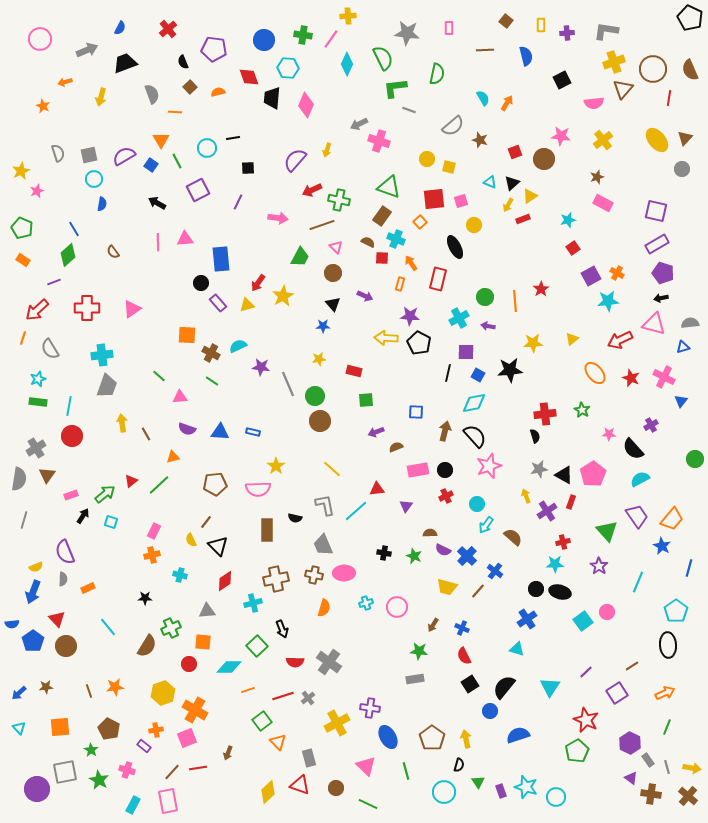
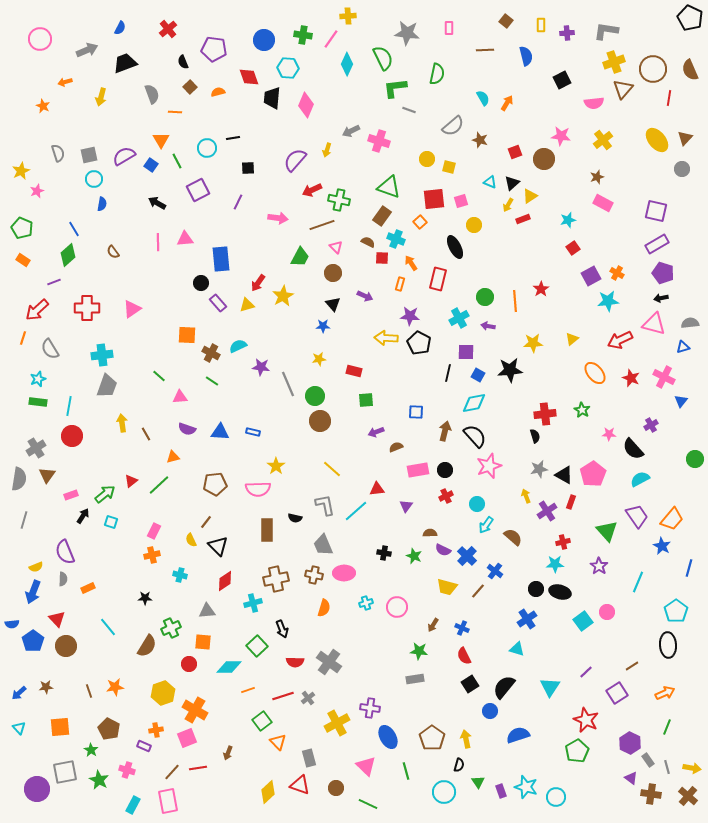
gray arrow at (359, 124): moved 8 px left, 7 px down
purple rectangle at (144, 746): rotated 16 degrees counterclockwise
